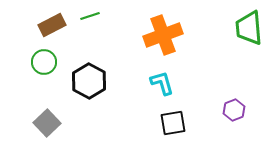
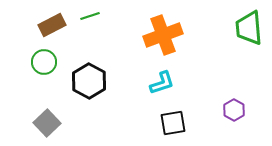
cyan L-shape: rotated 88 degrees clockwise
purple hexagon: rotated 10 degrees counterclockwise
